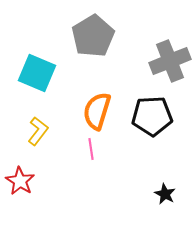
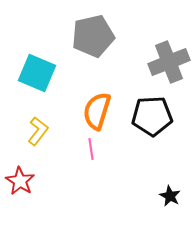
gray pentagon: rotated 18 degrees clockwise
gray cross: moved 1 px left, 1 px down
black star: moved 5 px right, 2 px down
